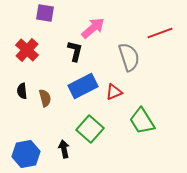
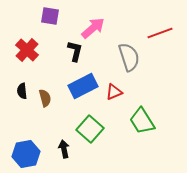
purple square: moved 5 px right, 3 px down
